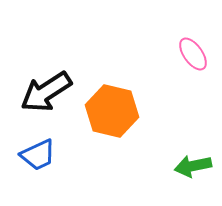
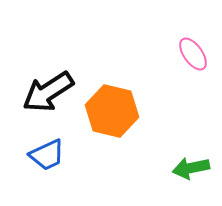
black arrow: moved 2 px right
blue trapezoid: moved 9 px right
green arrow: moved 2 px left, 2 px down
